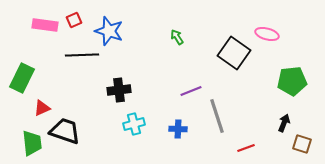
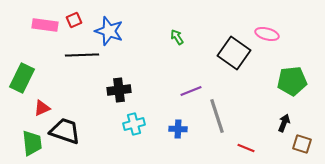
red line: rotated 42 degrees clockwise
